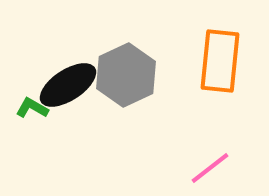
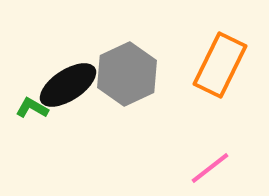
orange rectangle: moved 4 px down; rotated 20 degrees clockwise
gray hexagon: moved 1 px right, 1 px up
